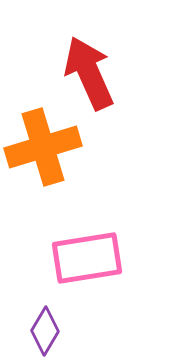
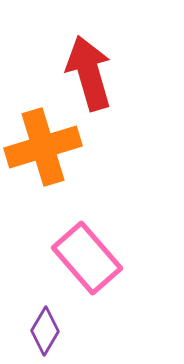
red arrow: rotated 8 degrees clockwise
pink rectangle: rotated 58 degrees clockwise
